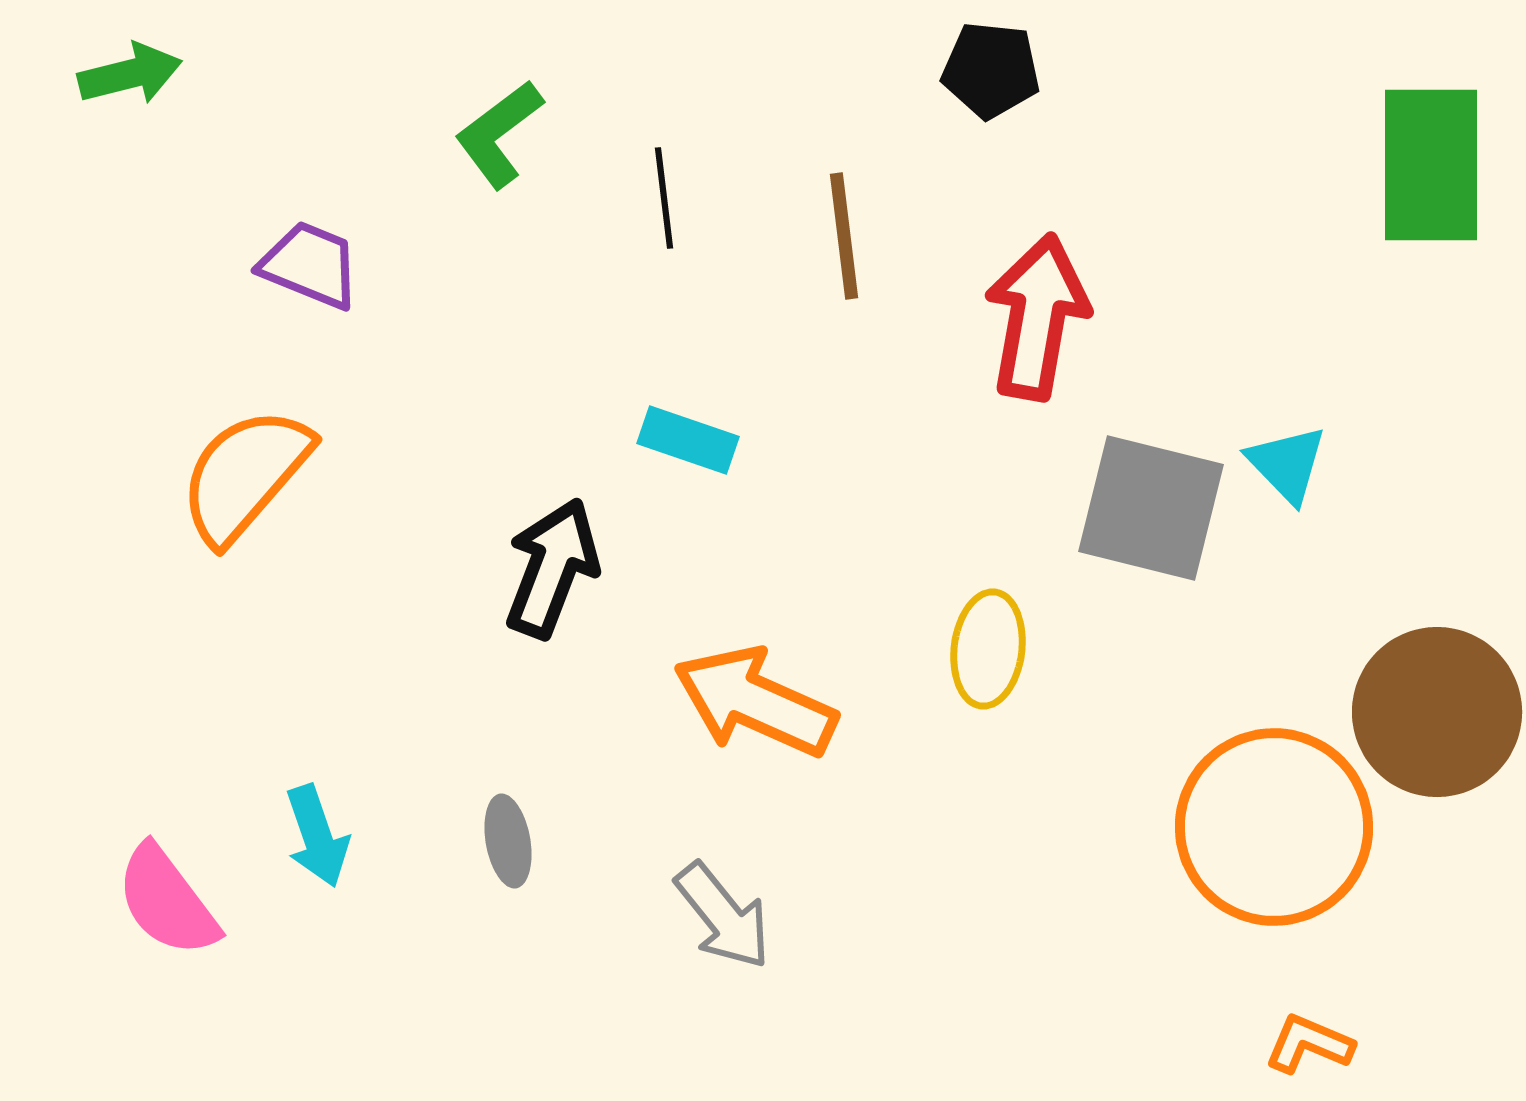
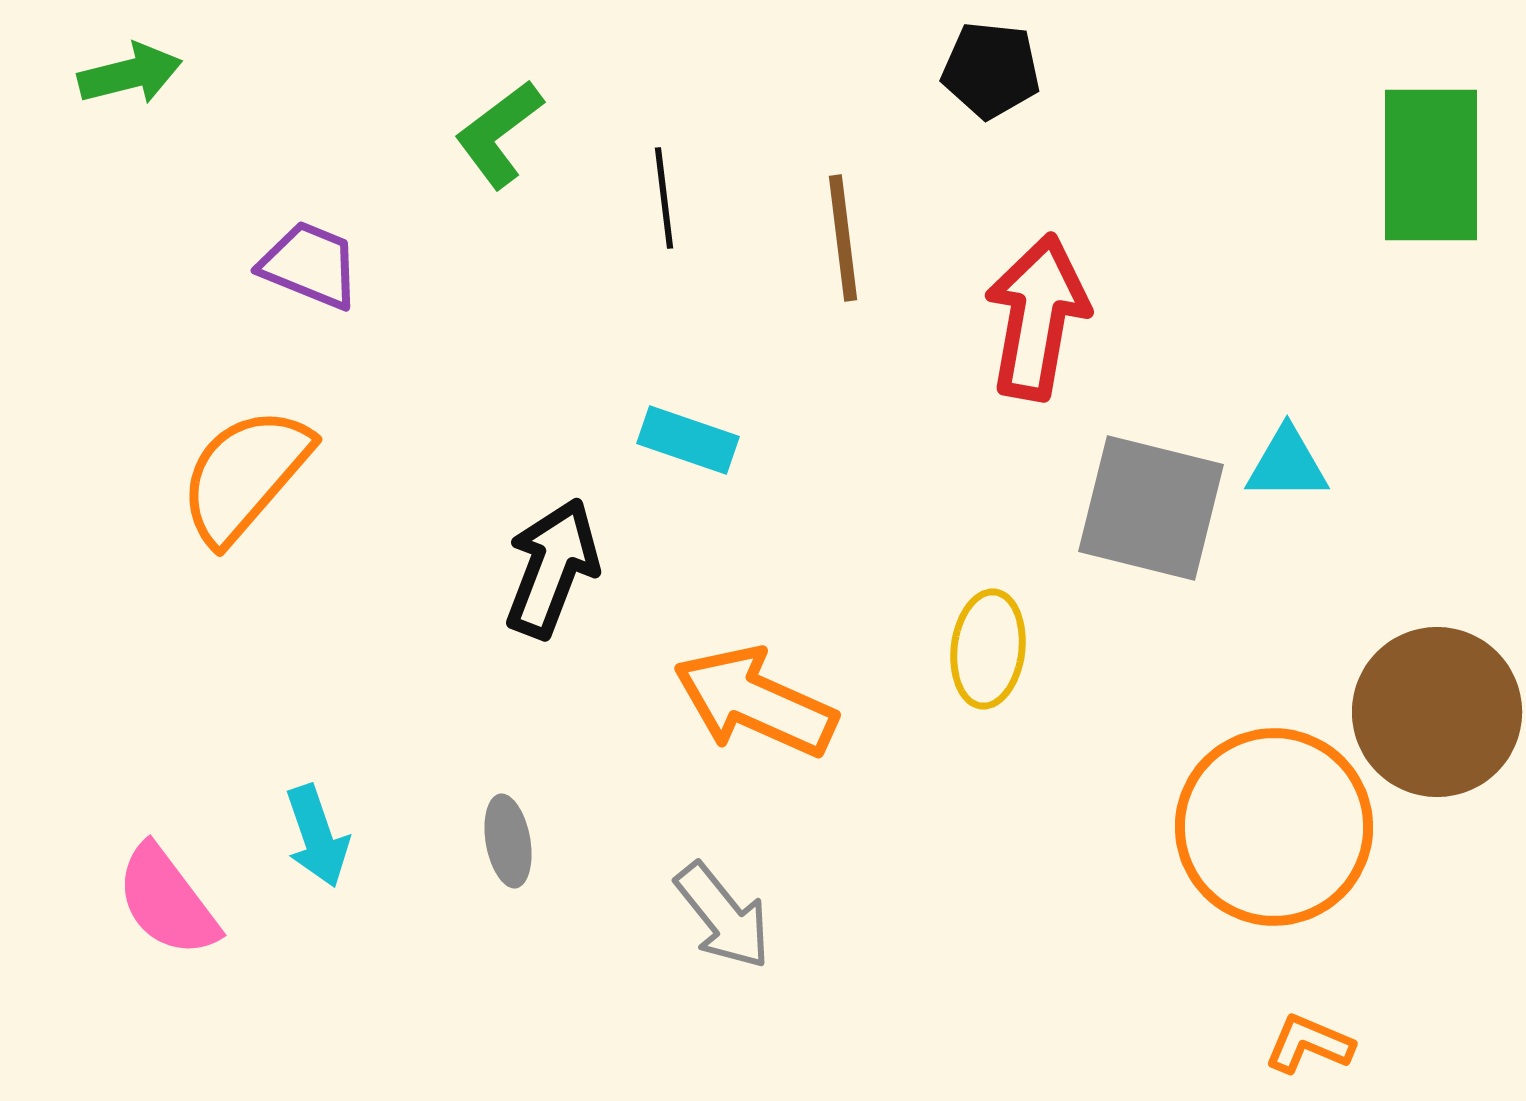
brown line: moved 1 px left, 2 px down
cyan triangle: rotated 46 degrees counterclockwise
